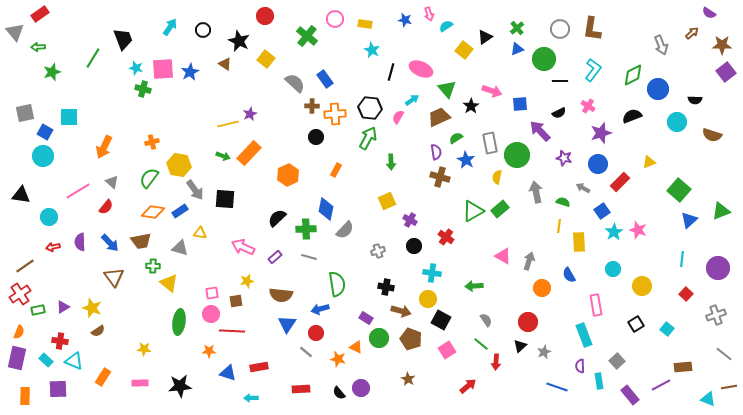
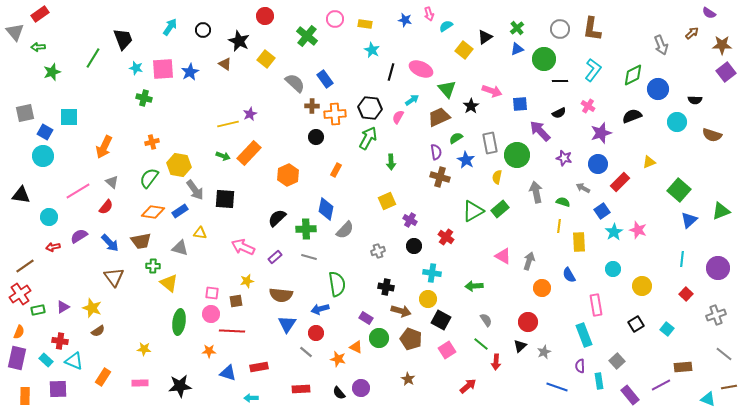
green cross at (143, 89): moved 1 px right, 9 px down
purple semicircle at (80, 242): moved 1 px left, 6 px up; rotated 60 degrees clockwise
pink square at (212, 293): rotated 16 degrees clockwise
